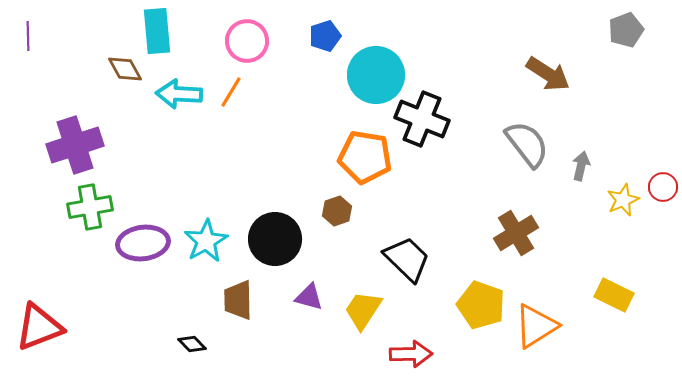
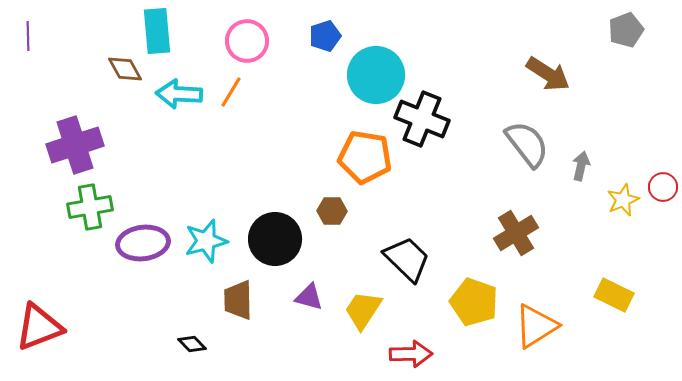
brown hexagon: moved 5 px left; rotated 20 degrees clockwise
cyan star: rotated 15 degrees clockwise
yellow pentagon: moved 7 px left, 3 px up
